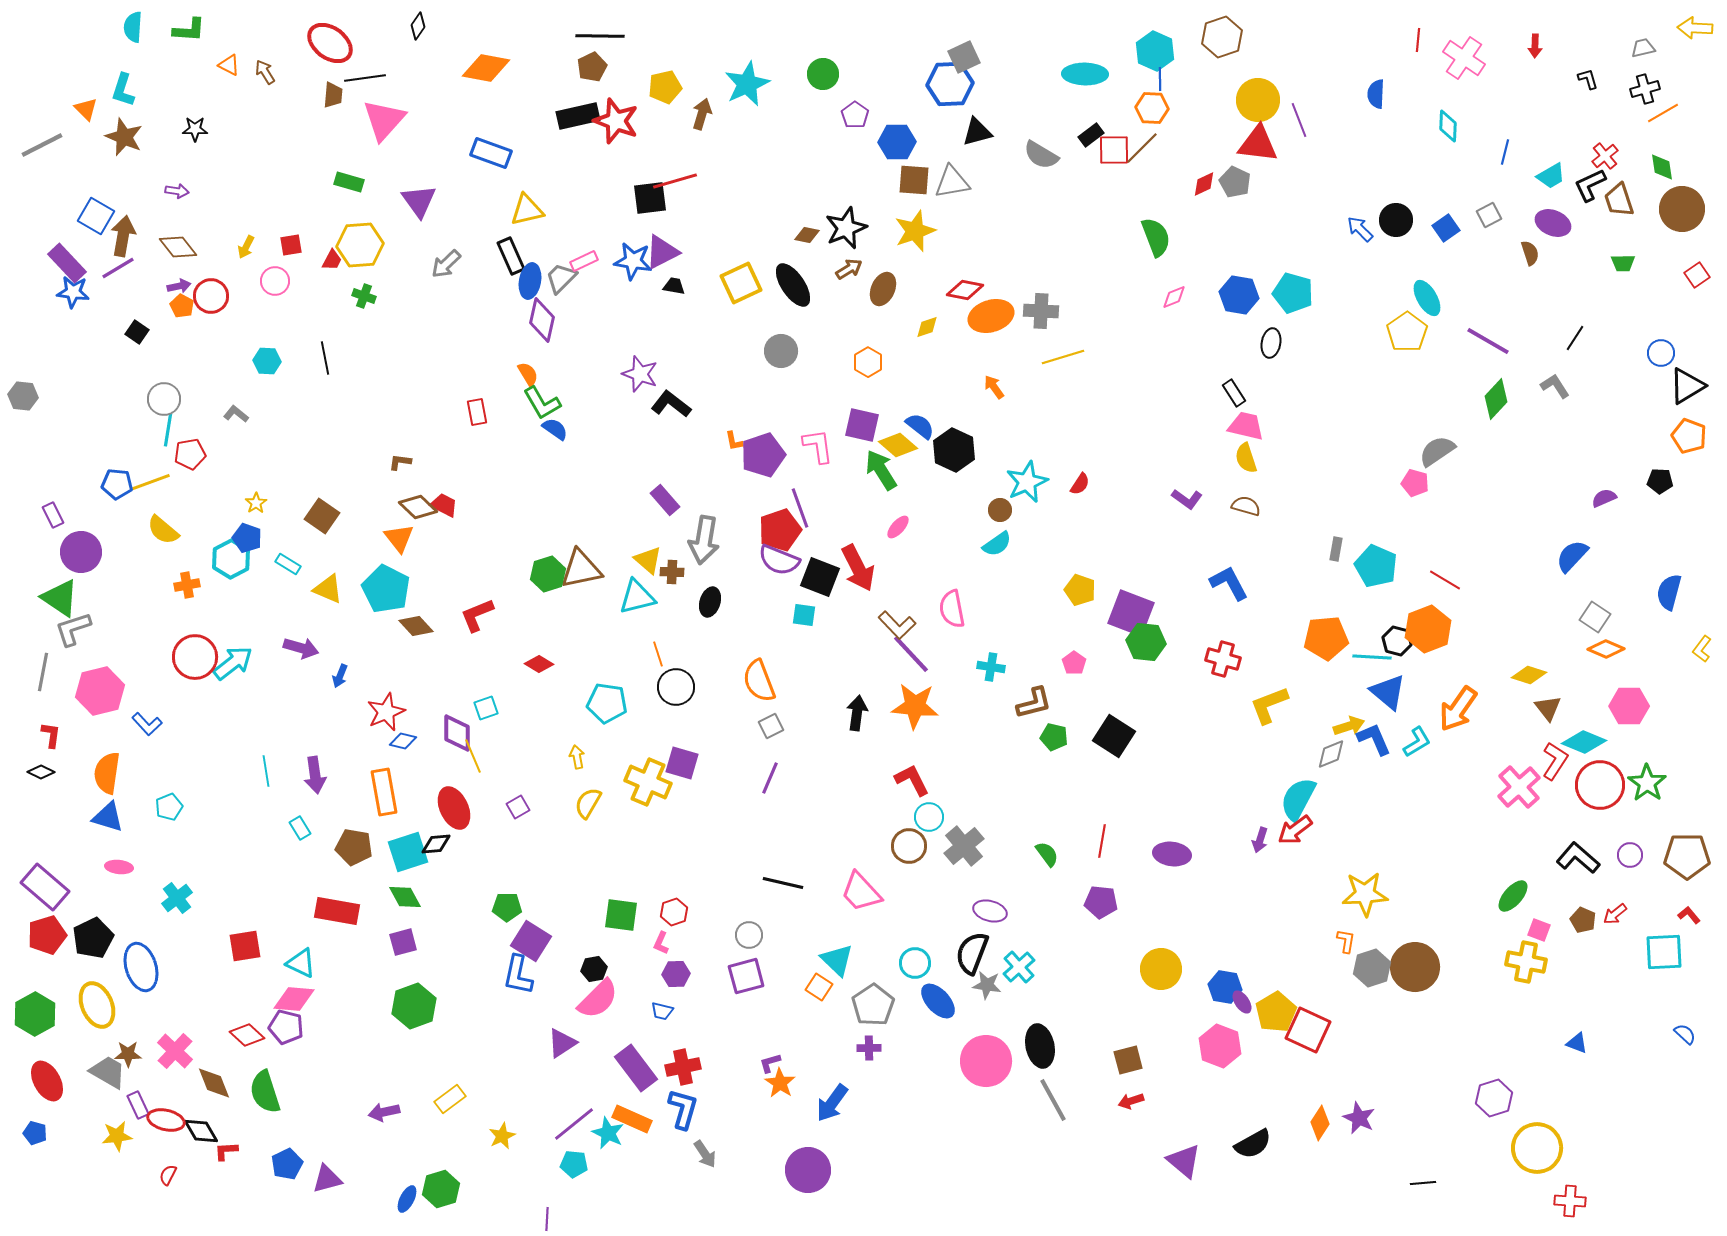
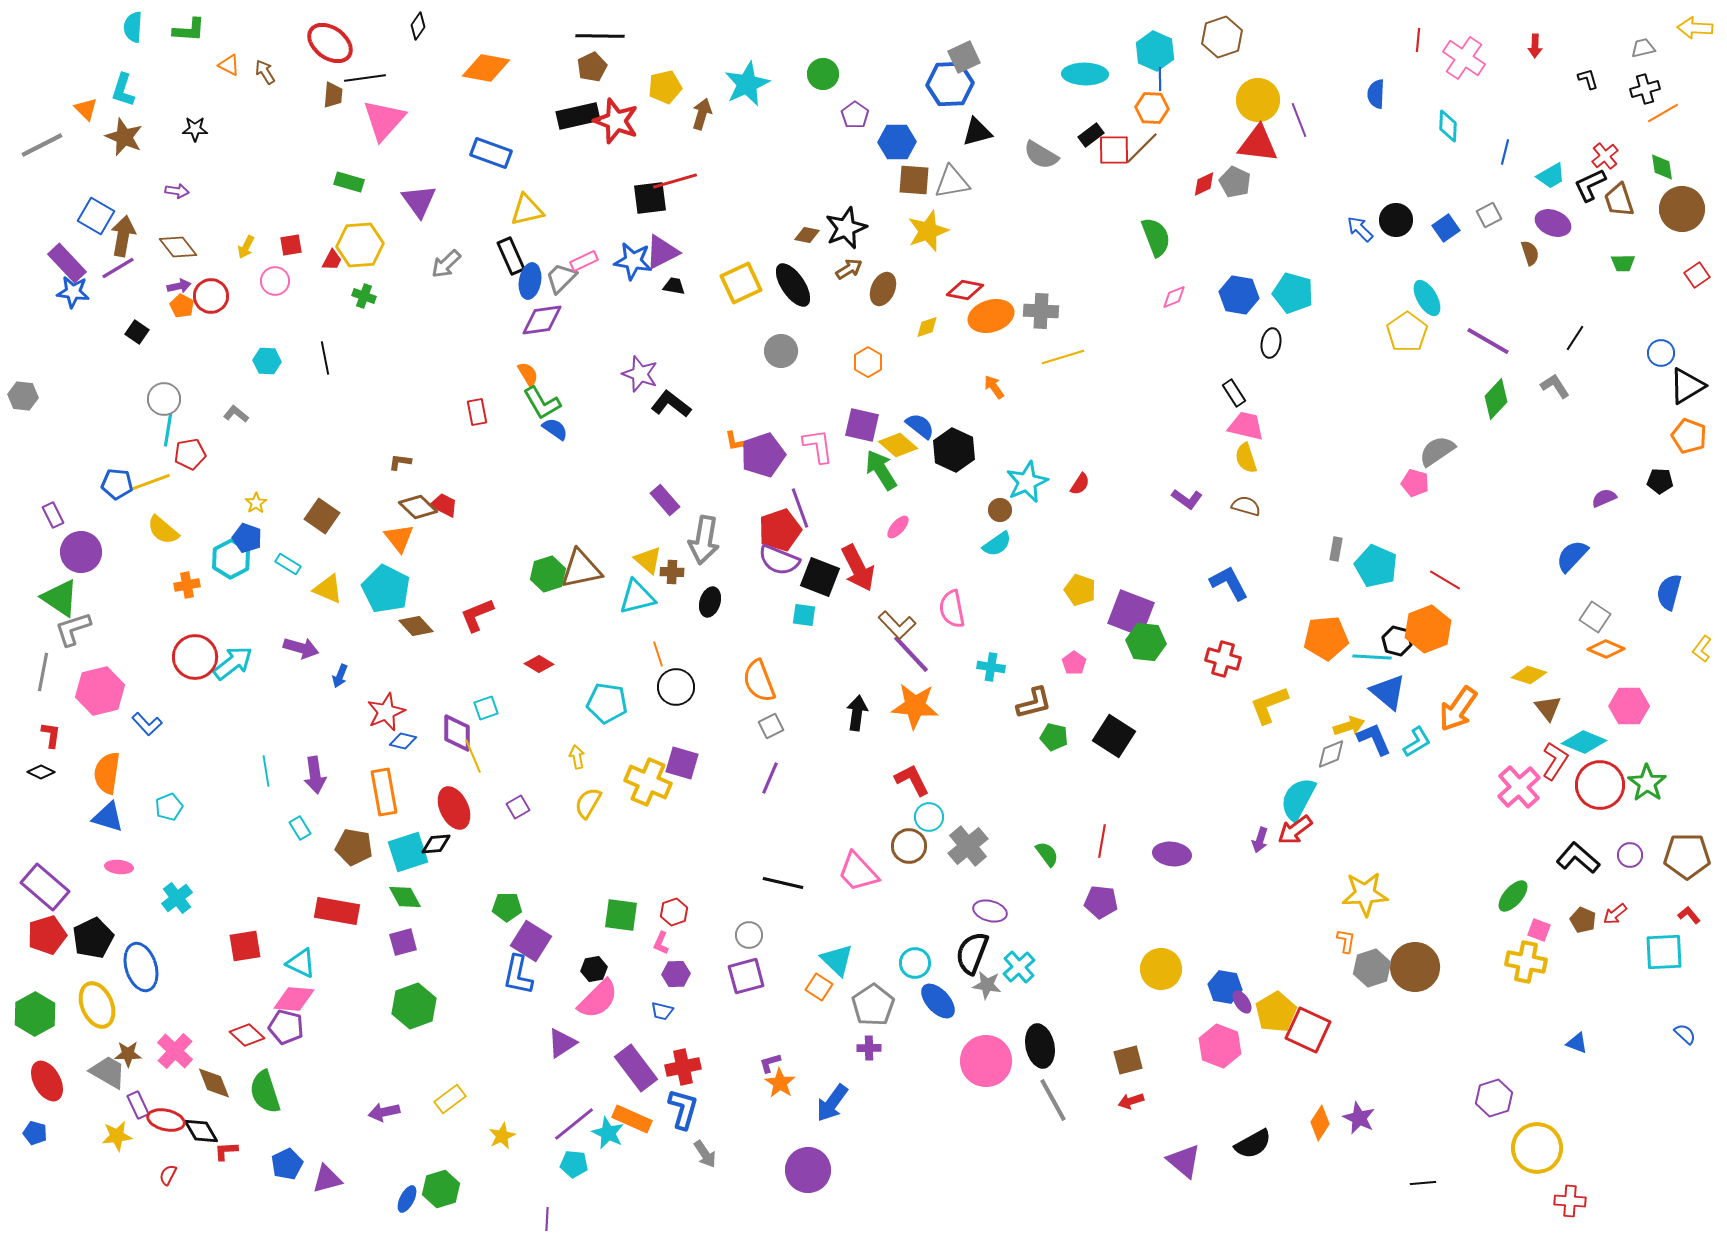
yellow star at (915, 231): moved 13 px right
purple diamond at (542, 320): rotated 69 degrees clockwise
gray cross at (964, 846): moved 4 px right
pink trapezoid at (861, 892): moved 3 px left, 20 px up
